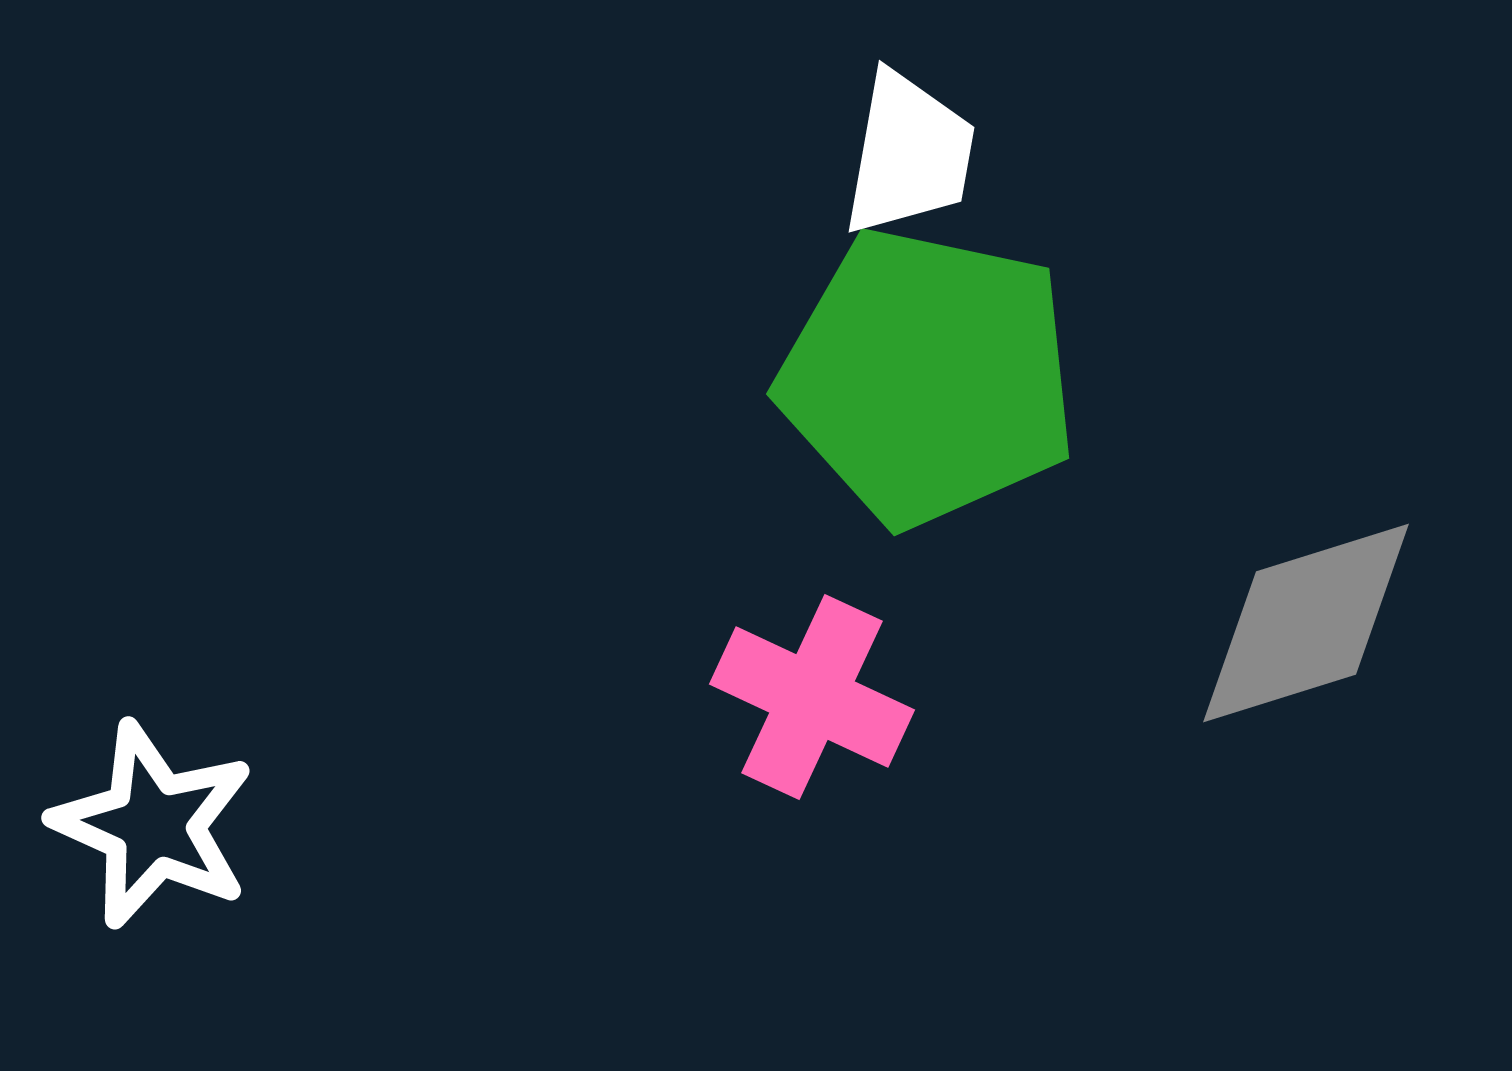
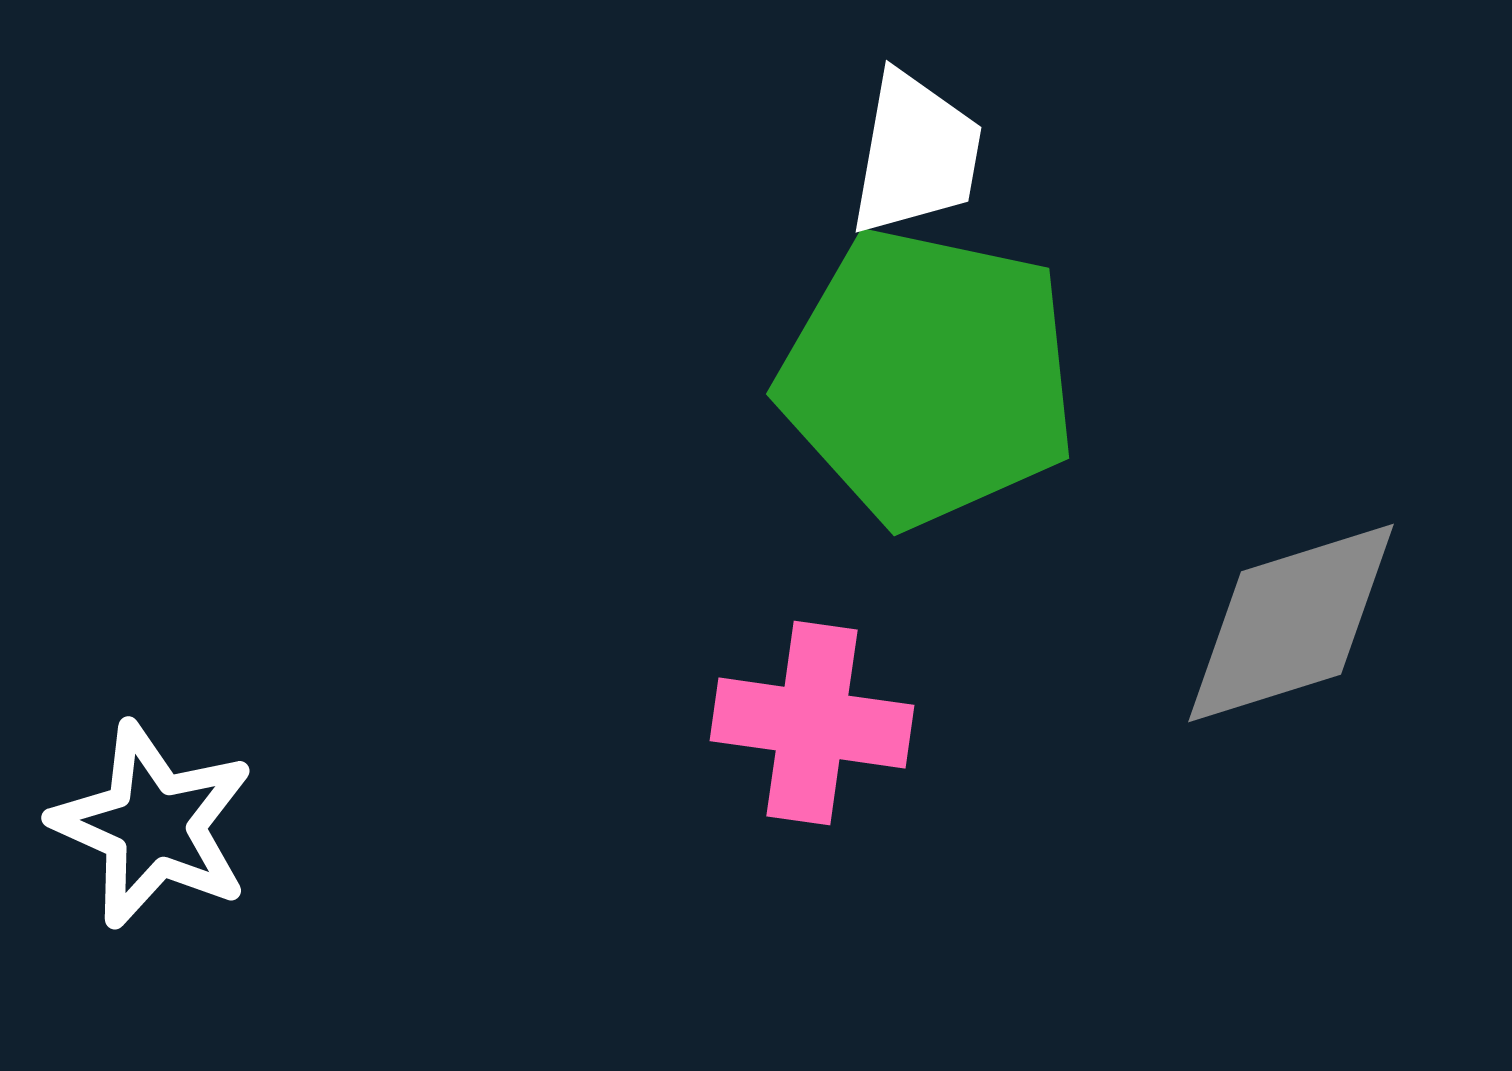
white trapezoid: moved 7 px right
gray diamond: moved 15 px left
pink cross: moved 26 px down; rotated 17 degrees counterclockwise
